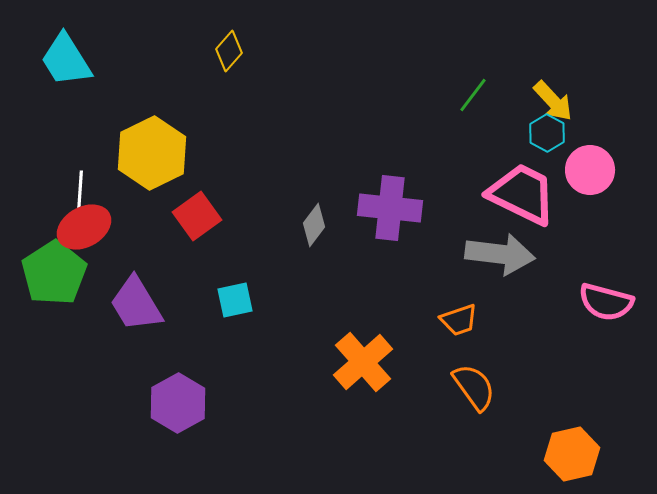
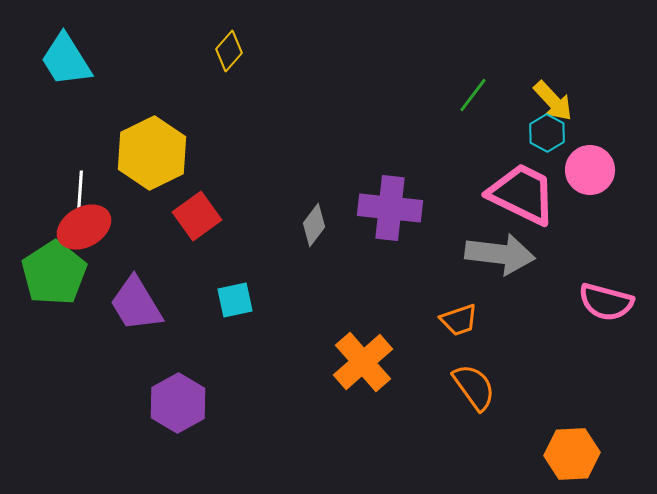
orange hexagon: rotated 10 degrees clockwise
